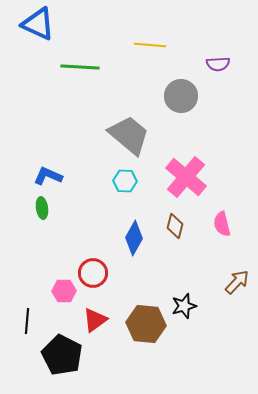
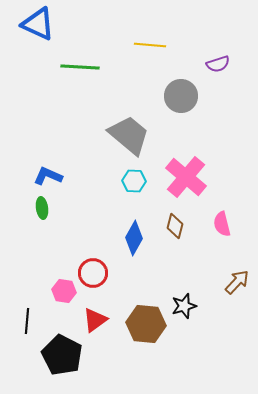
purple semicircle: rotated 15 degrees counterclockwise
cyan hexagon: moved 9 px right
pink hexagon: rotated 10 degrees clockwise
